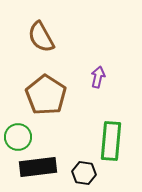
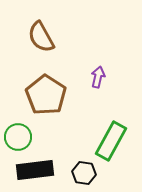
green rectangle: rotated 24 degrees clockwise
black rectangle: moved 3 px left, 3 px down
